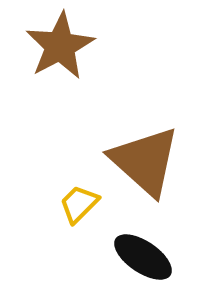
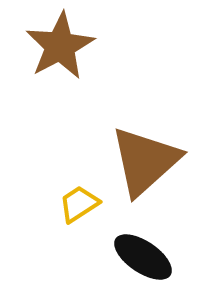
brown triangle: rotated 36 degrees clockwise
yellow trapezoid: rotated 12 degrees clockwise
